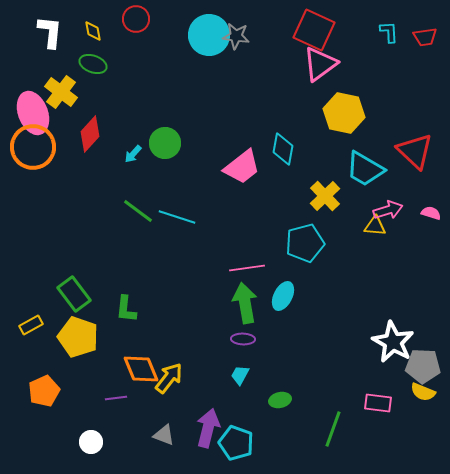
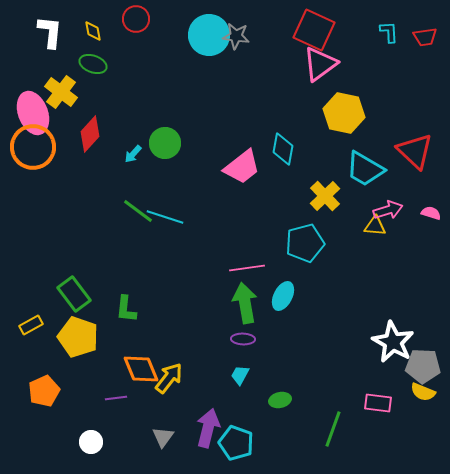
cyan line at (177, 217): moved 12 px left
gray triangle at (164, 435): moved 1 px left, 2 px down; rotated 45 degrees clockwise
